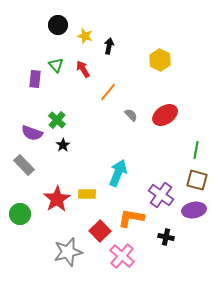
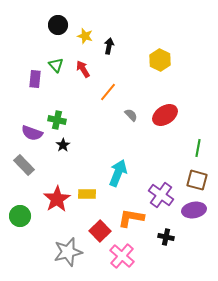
green cross: rotated 30 degrees counterclockwise
green line: moved 2 px right, 2 px up
green circle: moved 2 px down
